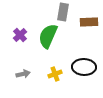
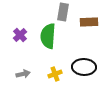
green semicircle: rotated 20 degrees counterclockwise
